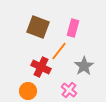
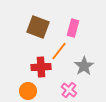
red cross: rotated 30 degrees counterclockwise
